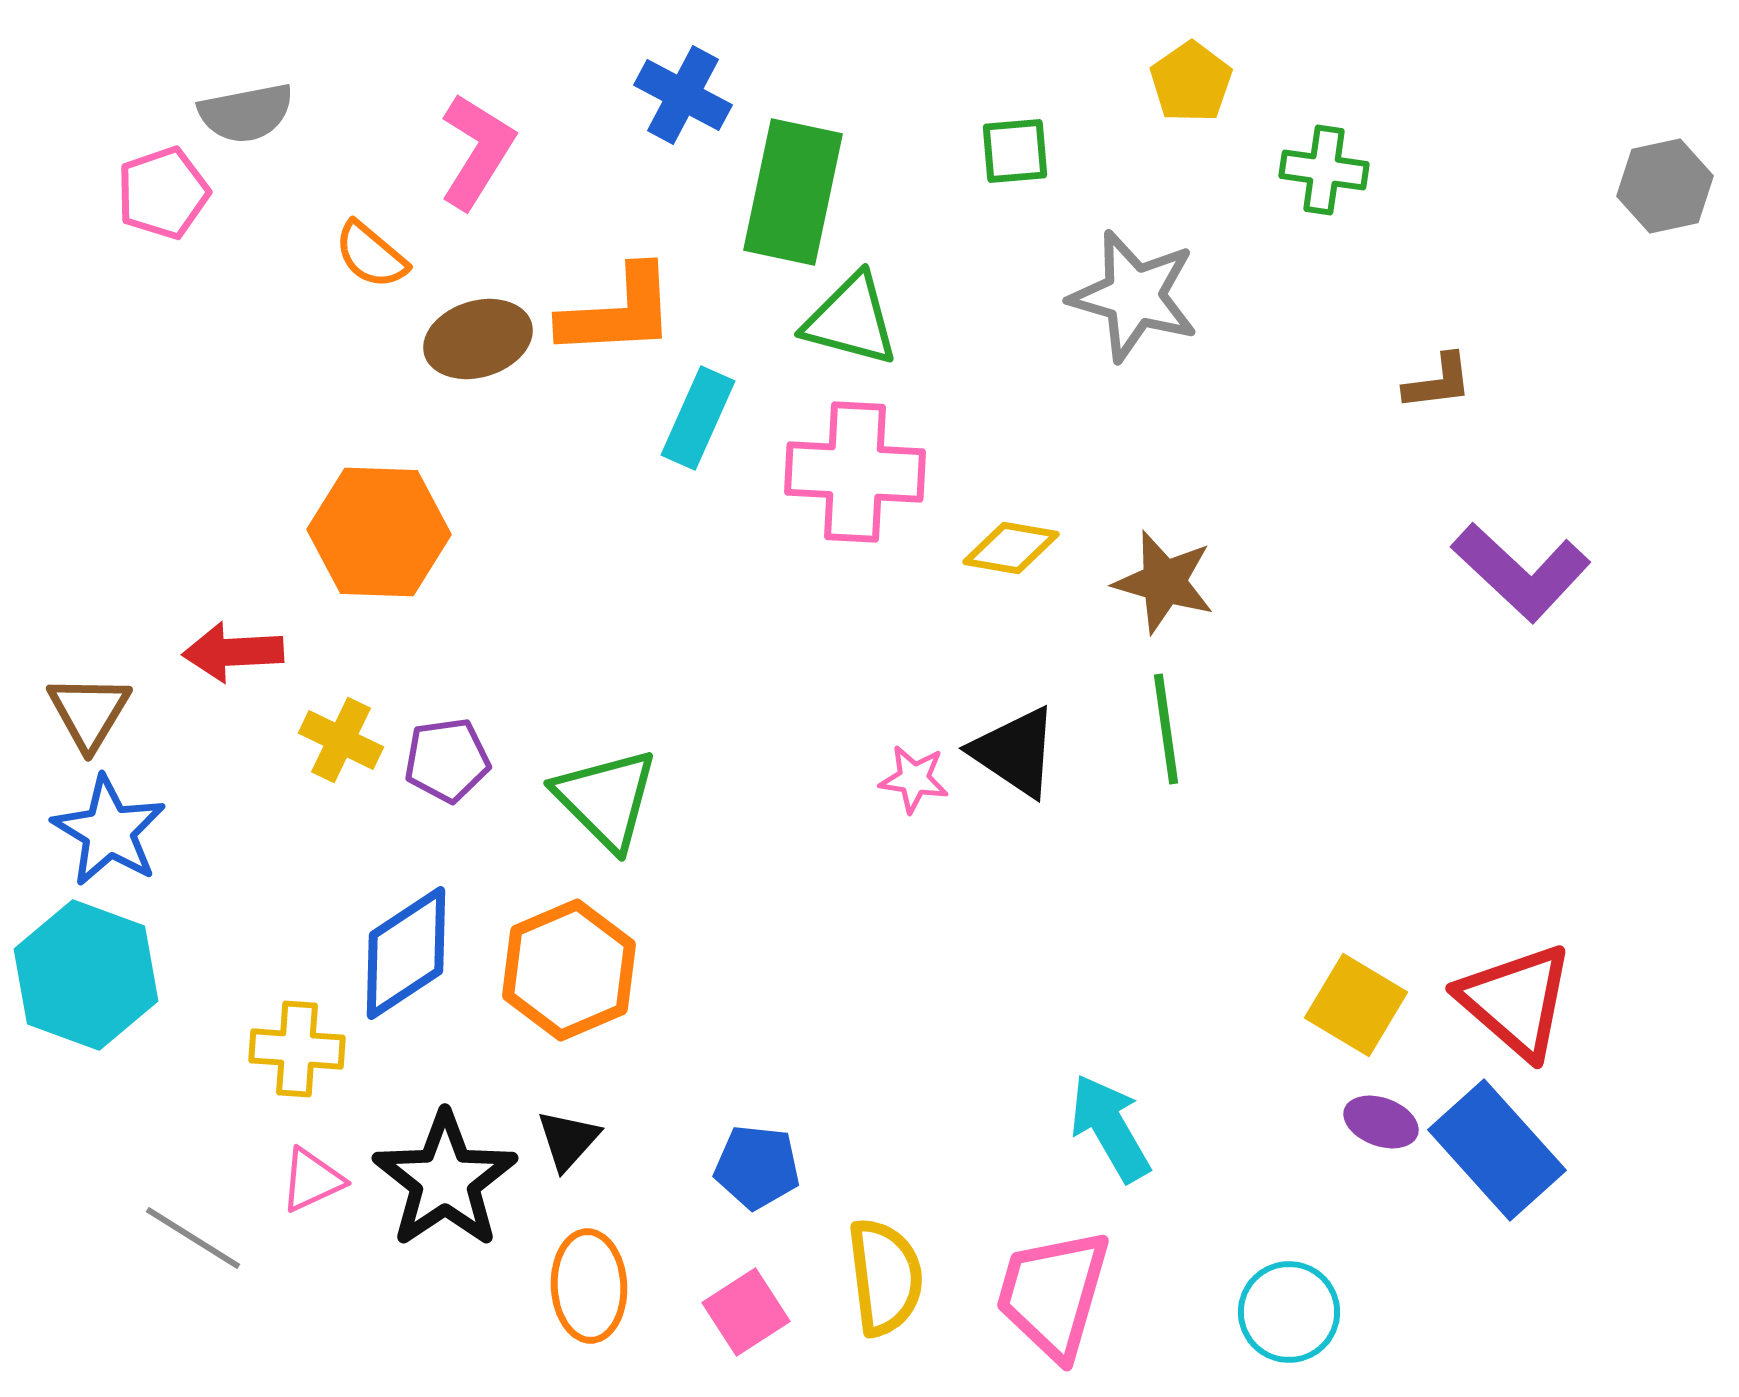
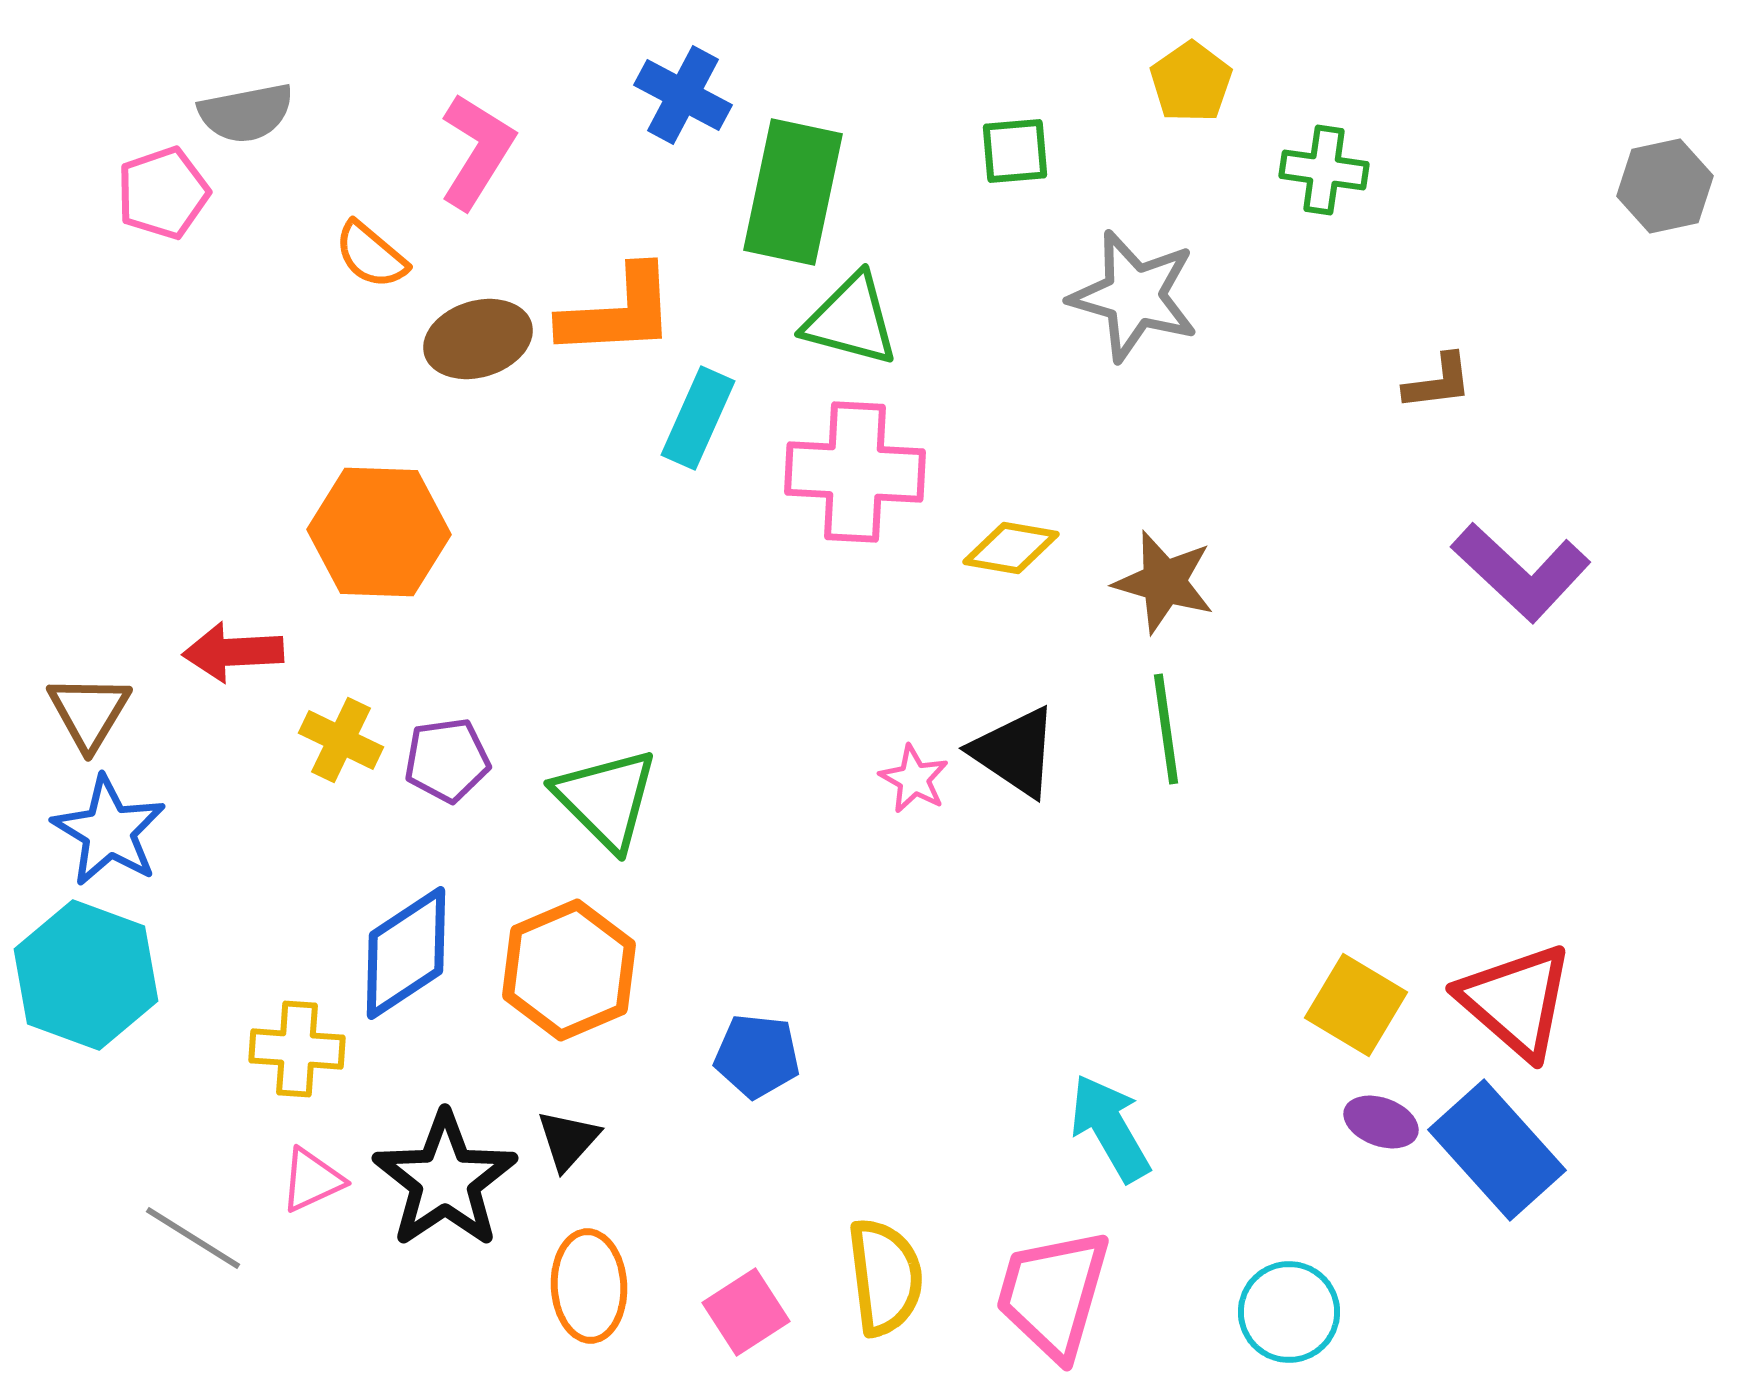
pink star at (914, 779): rotated 20 degrees clockwise
blue pentagon at (757, 1167): moved 111 px up
